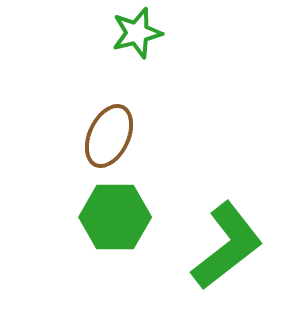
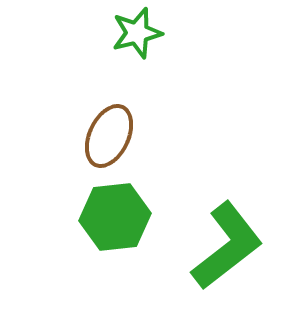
green hexagon: rotated 6 degrees counterclockwise
